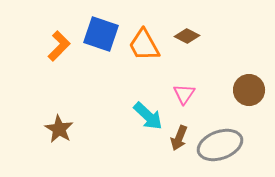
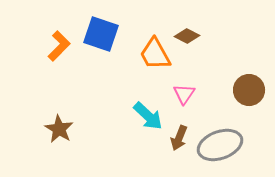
orange trapezoid: moved 11 px right, 9 px down
